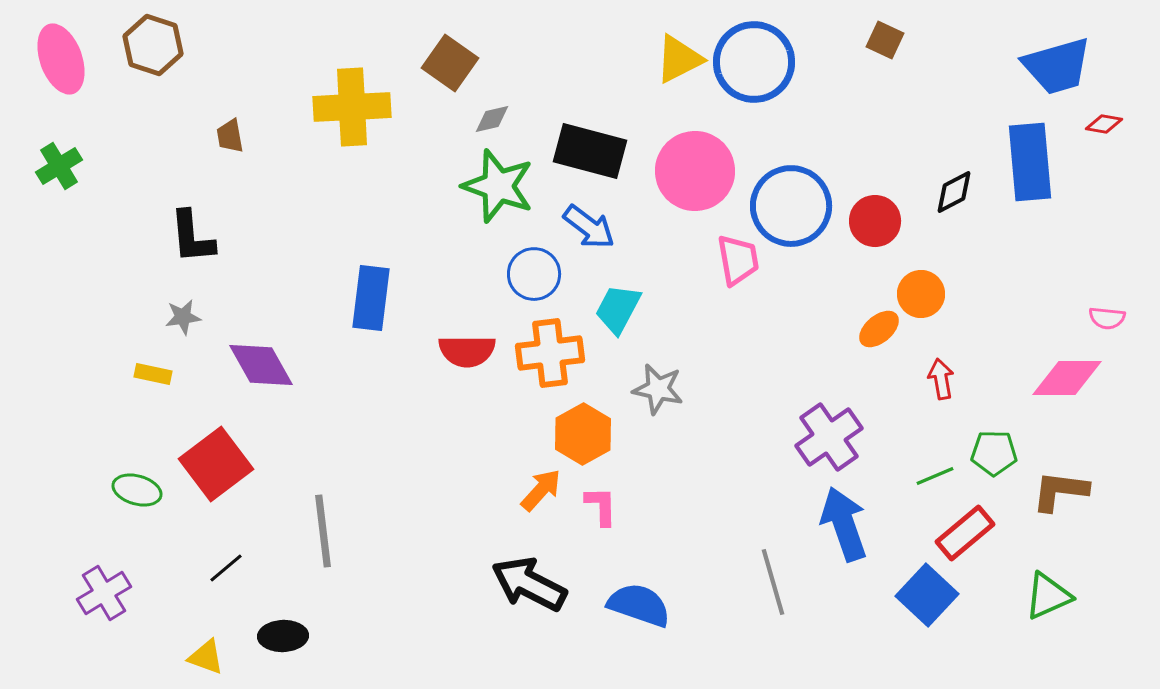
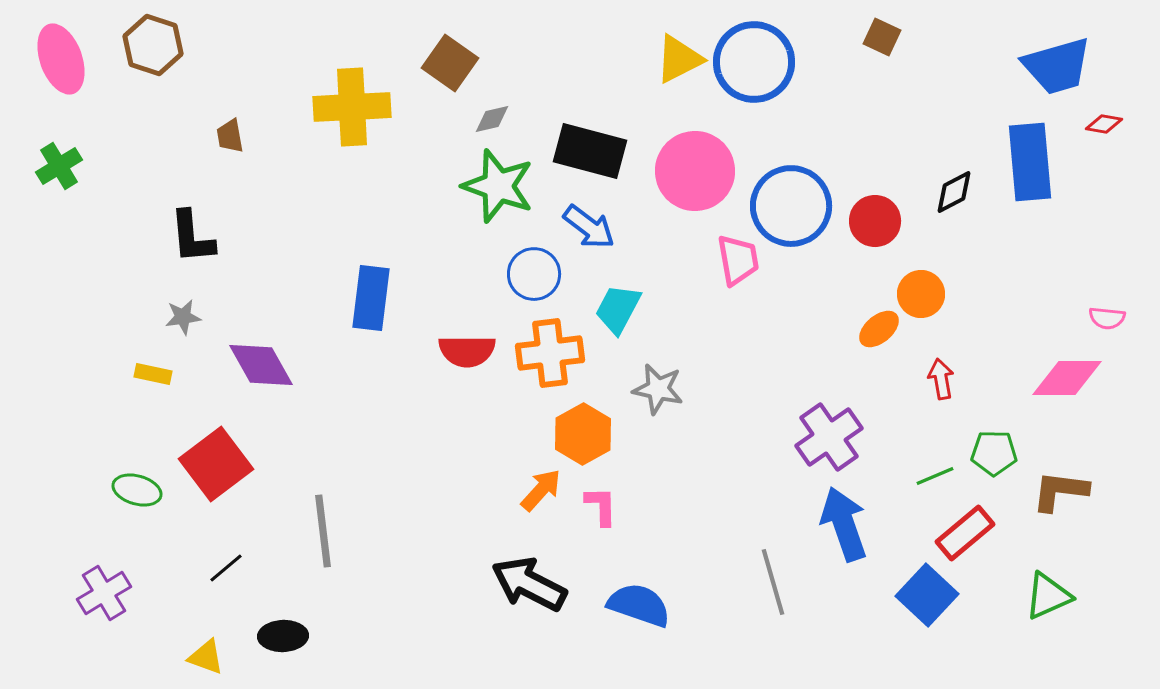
brown square at (885, 40): moved 3 px left, 3 px up
